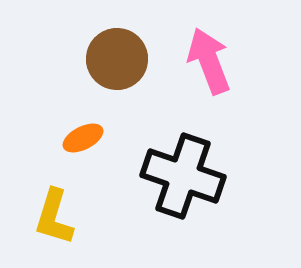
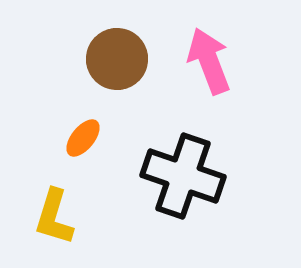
orange ellipse: rotated 24 degrees counterclockwise
